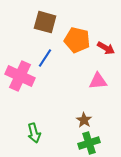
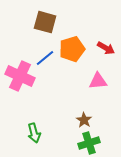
orange pentagon: moved 5 px left, 9 px down; rotated 30 degrees counterclockwise
blue line: rotated 18 degrees clockwise
